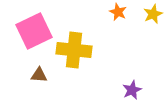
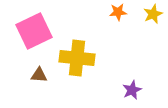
orange star: rotated 30 degrees counterclockwise
yellow cross: moved 3 px right, 8 px down
